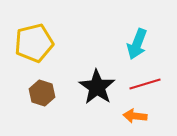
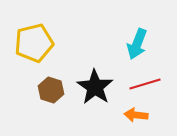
black star: moved 2 px left
brown hexagon: moved 9 px right, 3 px up
orange arrow: moved 1 px right, 1 px up
